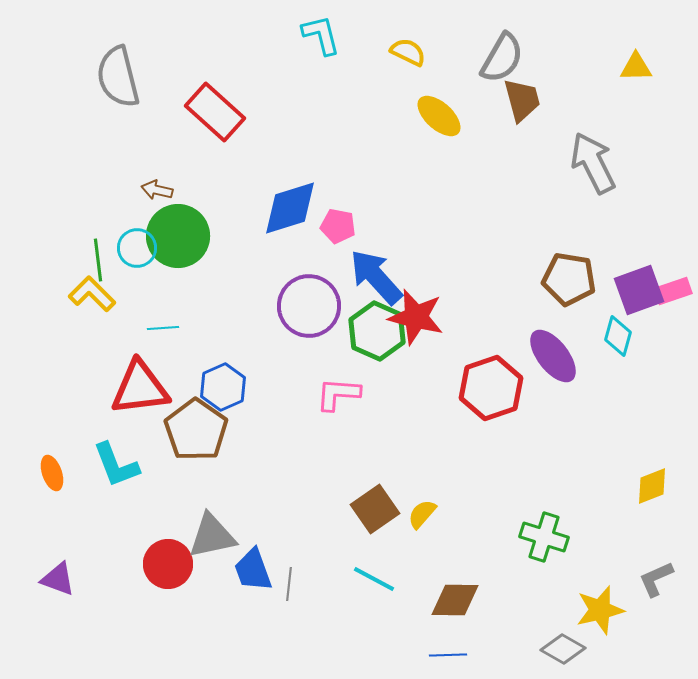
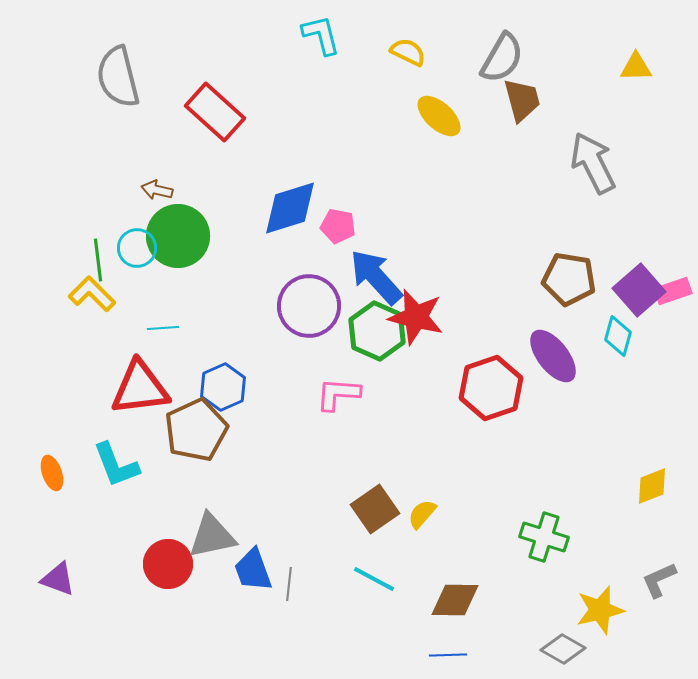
purple square at (639, 290): rotated 21 degrees counterclockwise
brown pentagon at (196, 430): rotated 12 degrees clockwise
gray L-shape at (656, 579): moved 3 px right, 1 px down
